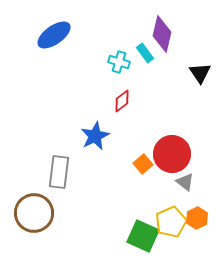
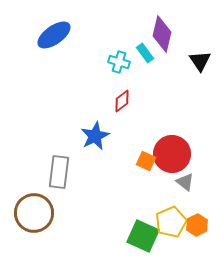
black triangle: moved 12 px up
orange square: moved 3 px right, 3 px up; rotated 24 degrees counterclockwise
orange hexagon: moved 7 px down
